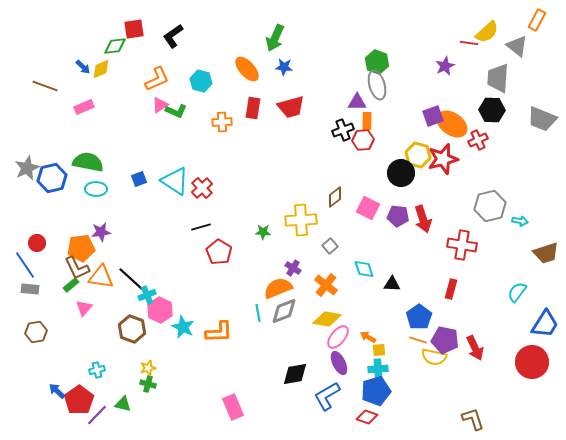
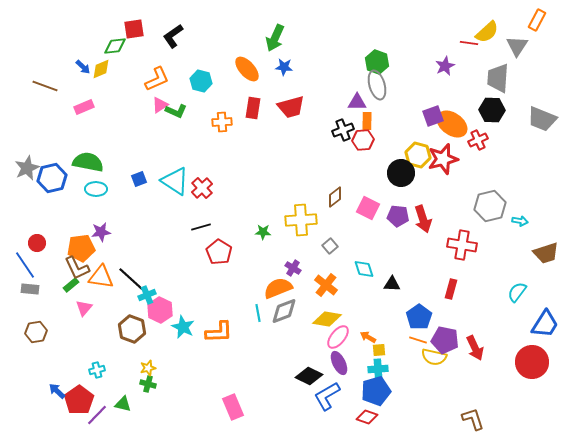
gray triangle at (517, 46): rotated 25 degrees clockwise
black diamond at (295, 374): moved 14 px right, 2 px down; rotated 36 degrees clockwise
